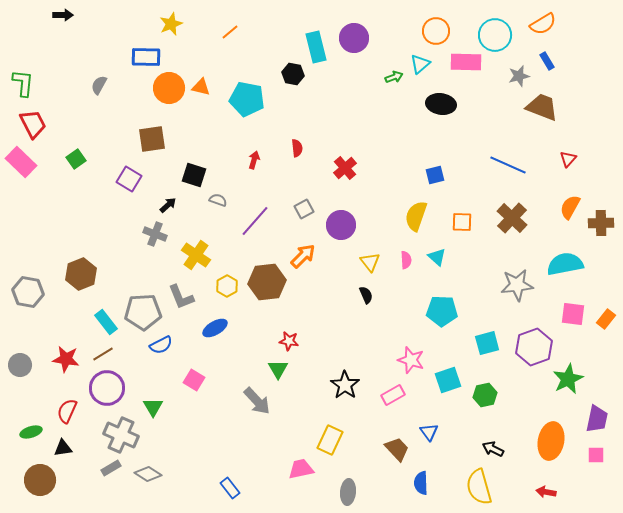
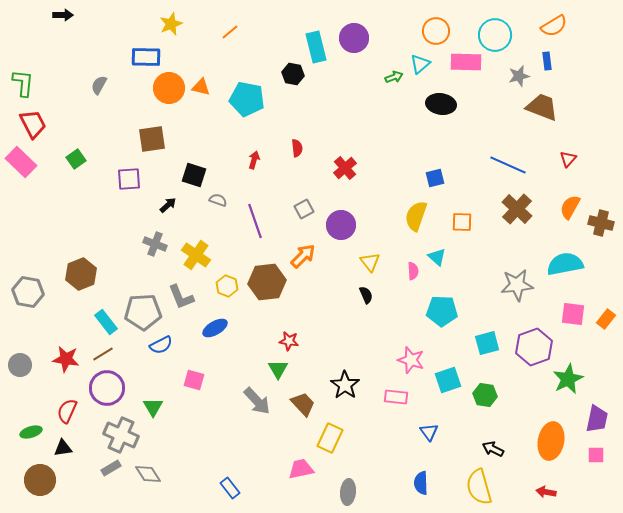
orange semicircle at (543, 24): moved 11 px right, 2 px down
blue rectangle at (547, 61): rotated 24 degrees clockwise
blue square at (435, 175): moved 3 px down
purple square at (129, 179): rotated 35 degrees counterclockwise
brown cross at (512, 218): moved 5 px right, 9 px up
purple line at (255, 221): rotated 60 degrees counterclockwise
brown cross at (601, 223): rotated 15 degrees clockwise
gray cross at (155, 234): moved 10 px down
pink semicircle at (406, 260): moved 7 px right, 11 px down
yellow hexagon at (227, 286): rotated 10 degrees counterclockwise
pink square at (194, 380): rotated 15 degrees counterclockwise
pink rectangle at (393, 395): moved 3 px right, 2 px down; rotated 35 degrees clockwise
green hexagon at (485, 395): rotated 20 degrees clockwise
yellow rectangle at (330, 440): moved 2 px up
brown trapezoid at (397, 449): moved 94 px left, 45 px up
gray diamond at (148, 474): rotated 24 degrees clockwise
